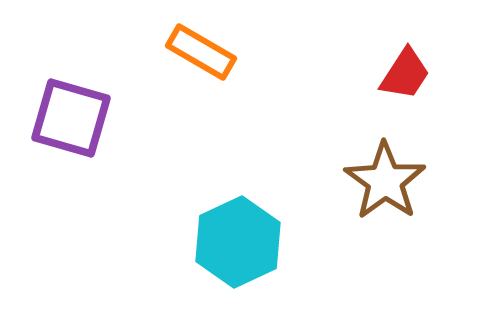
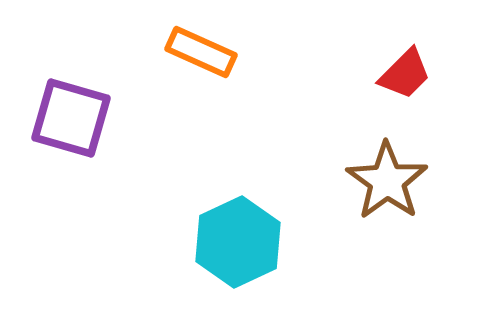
orange rectangle: rotated 6 degrees counterclockwise
red trapezoid: rotated 12 degrees clockwise
brown star: moved 2 px right
